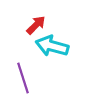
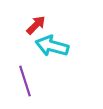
purple line: moved 2 px right, 3 px down
